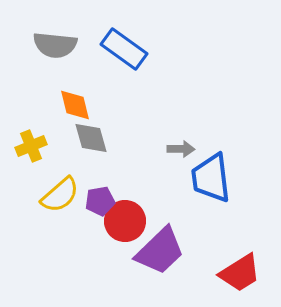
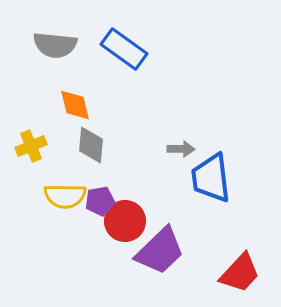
gray diamond: moved 7 px down; rotated 21 degrees clockwise
yellow semicircle: moved 5 px right, 1 px down; rotated 42 degrees clockwise
red trapezoid: rotated 15 degrees counterclockwise
